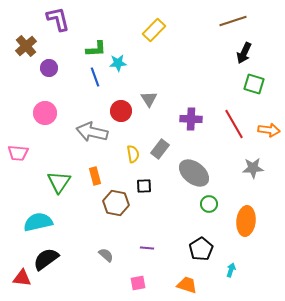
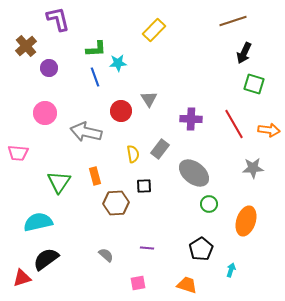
gray arrow: moved 6 px left
brown hexagon: rotated 15 degrees counterclockwise
orange ellipse: rotated 12 degrees clockwise
red triangle: rotated 24 degrees counterclockwise
